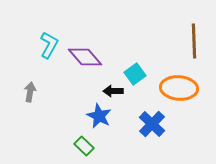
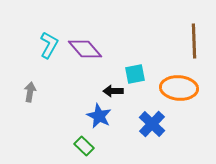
purple diamond: moved 8 px up
cyan square: rotated 25 degrees clockwise
